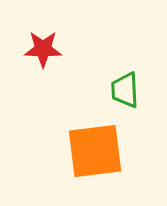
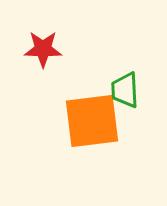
orange square: moved 3 px left, 30 px up
